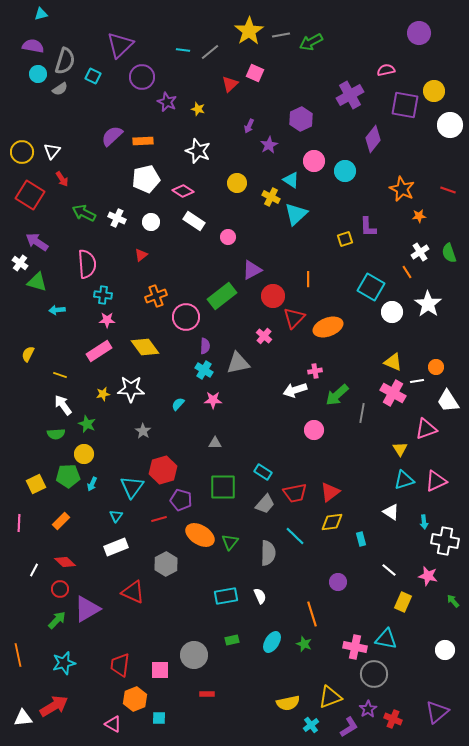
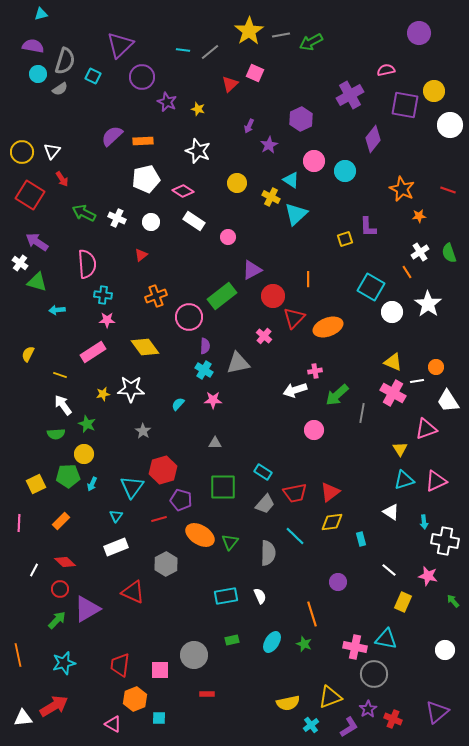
pink circle at (186, 317): moved 3 px right
pink rectangle at (99, 351): moved 6 px left, 1 px down
